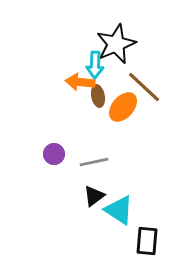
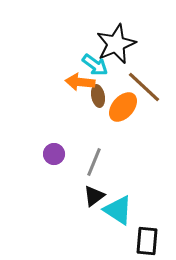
cyan arrow: rotated 56 degrees counterclockwise
gray line: rotated 56 degrees counterclockwise
cyan triangle: moved 1 px left
